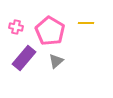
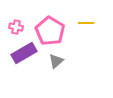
purple rectangle: moved 5 px up; rotated 20 degrees clockwise
